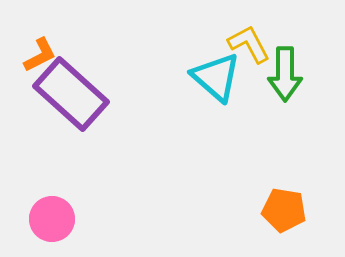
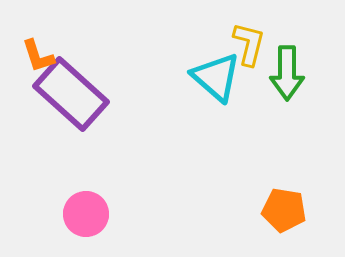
yellow L-shape: rotated 42 degrees clockwise
orange L-shape: moved 2 px left, 1 px down; rotated 99 degrees clockwise
green arrow: moved 2 px right, 1 px up
pink circle: moved 34 px right, 5 px up
